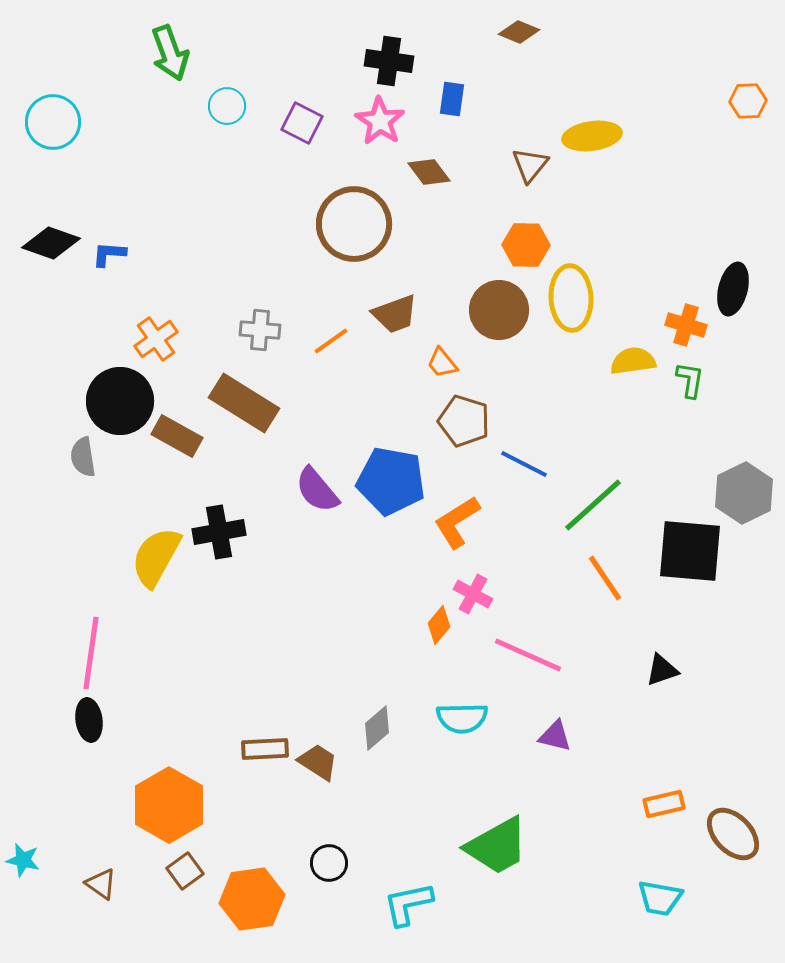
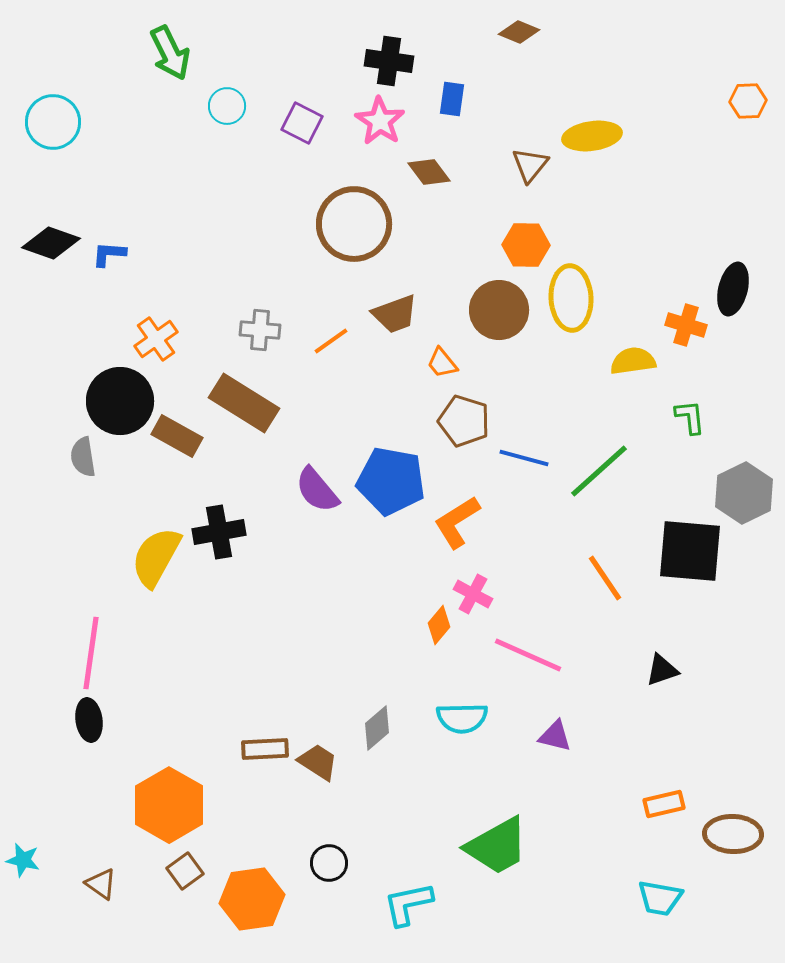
green arrow at (170, 53): rotated 6 degrees counterclockwise
green L-shape at (690, 380): moved 37 px down; rotated 15 degrees counterclockwise
blue line at (524, 464): moved 6 px up; rotated 12 degrees counterclockwise
green line at (593, 505): moved 6 px right, 34 px up
brown ellipse at (733, 834): rotated 44 degrees counterclockwise
